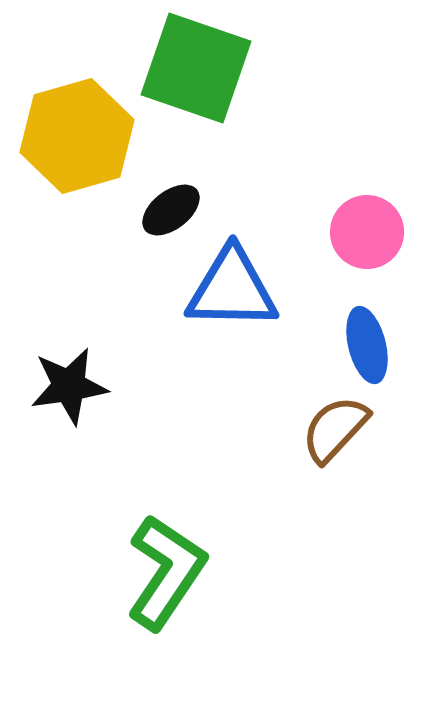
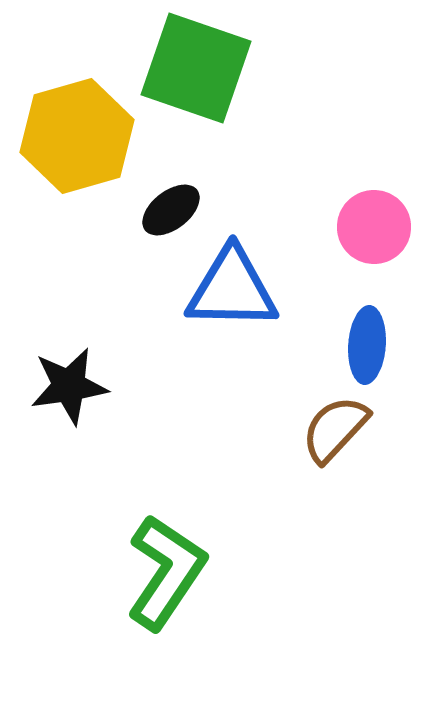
pink circle: moved 7 px right, 5 px up
blue ellipse: rotated 18 degrees clockwise
